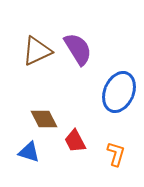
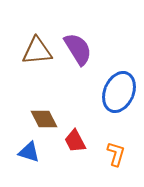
brown triangle: rotated 20 degrees clockwise
